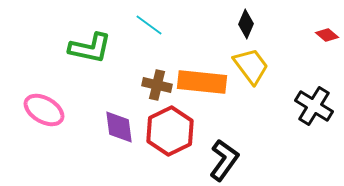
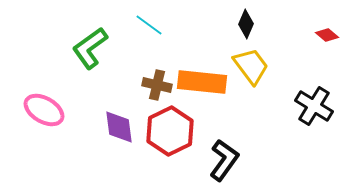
green L-shape: rotated 132 degrees clockwise
